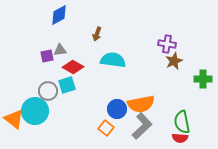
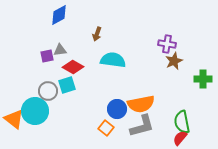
gray L-shape: rotated 28 degrees clockwise
red semicircle: rotated 126 degrees clockwise
